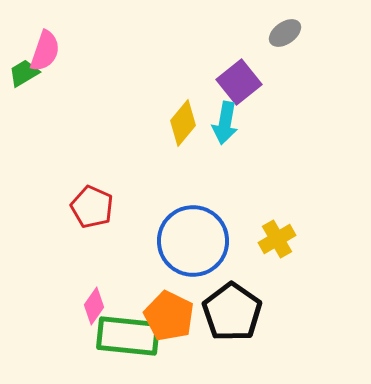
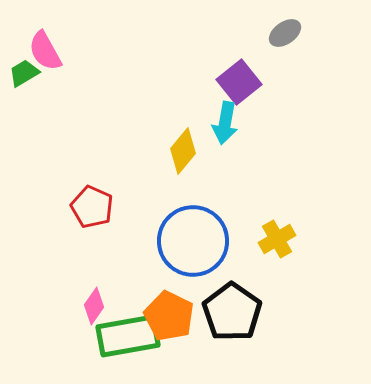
pink semicircle: rotated 132 degrees clockwise
yellow diamond: moved 28 px down
green rectangle: rotated 16 degrees counterclockwise
